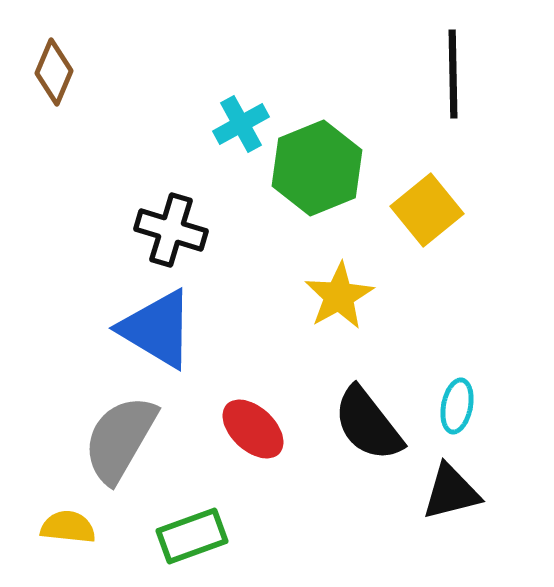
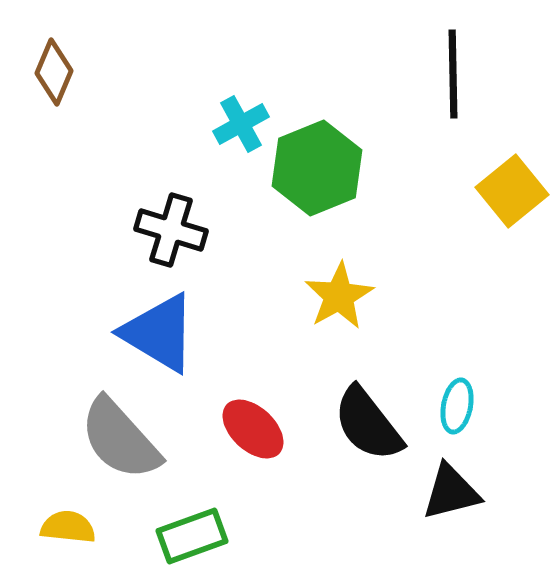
yellow square: moved 85 px right, 19 px up
blue triangle: moved 2 px right, 4 px down
gray semicircle: rotated 72 degrees counterclockwise
